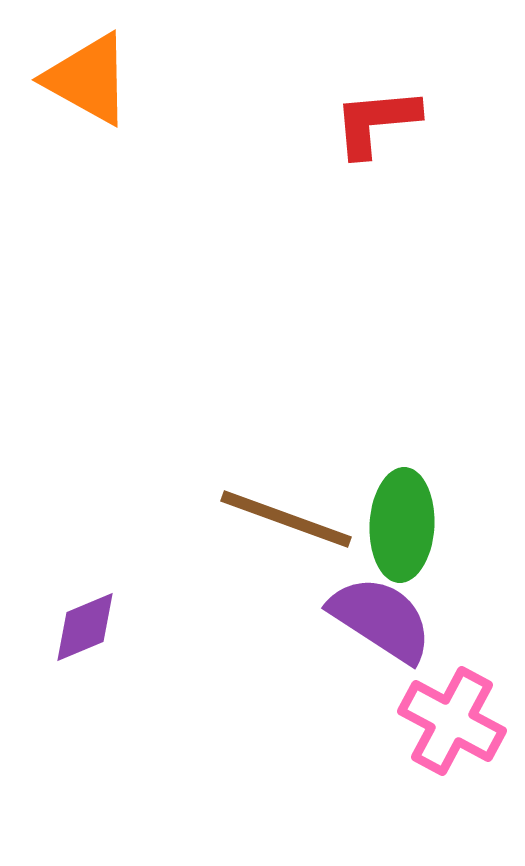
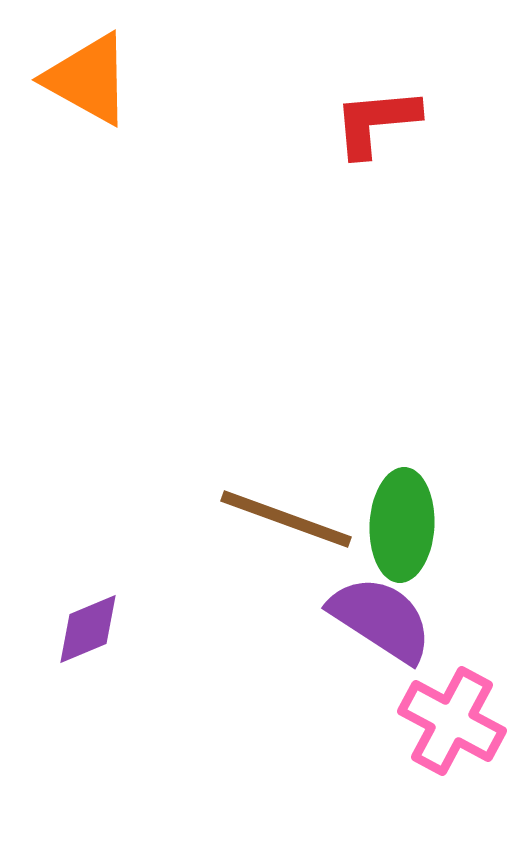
purple diamond: moved 3 px right, 2 px down
